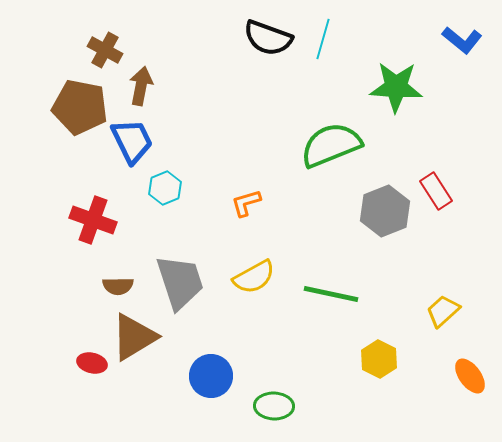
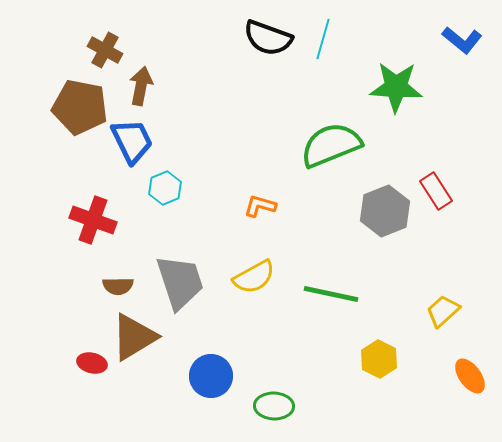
orange L-shape: moved 14 px right, 3 px down; rotated 32 degrees clockwise
